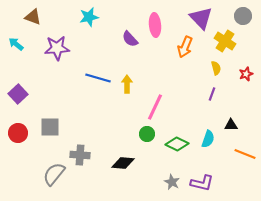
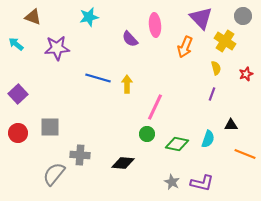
green diamond: rotated 15 degrees counterclockwise
